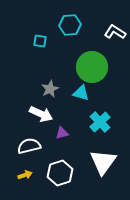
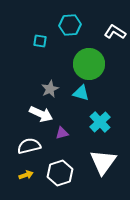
green circle: moved 3 px left, 3 px up
yellow arrow: moved 1 px right
